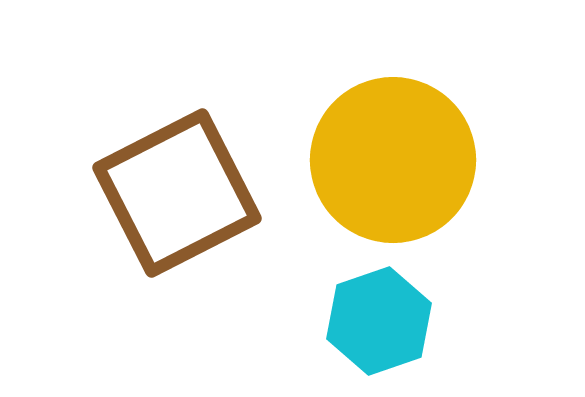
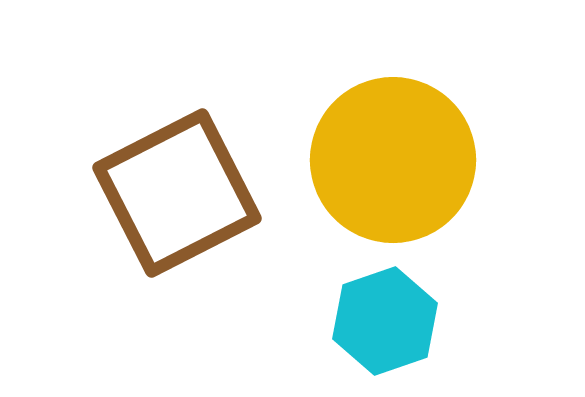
cyan hexagon: moved 6 px right
